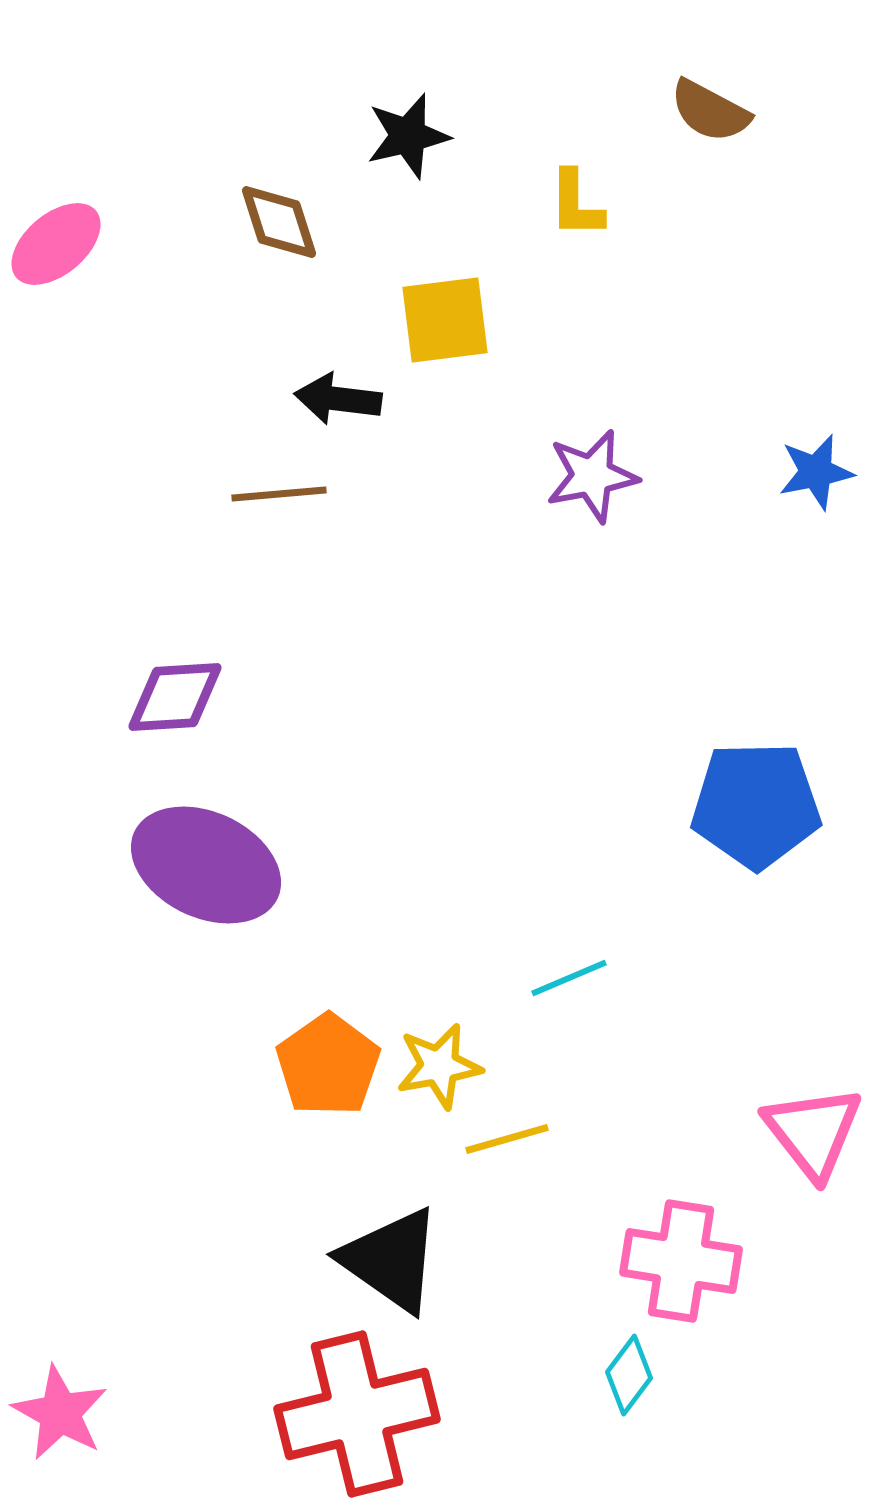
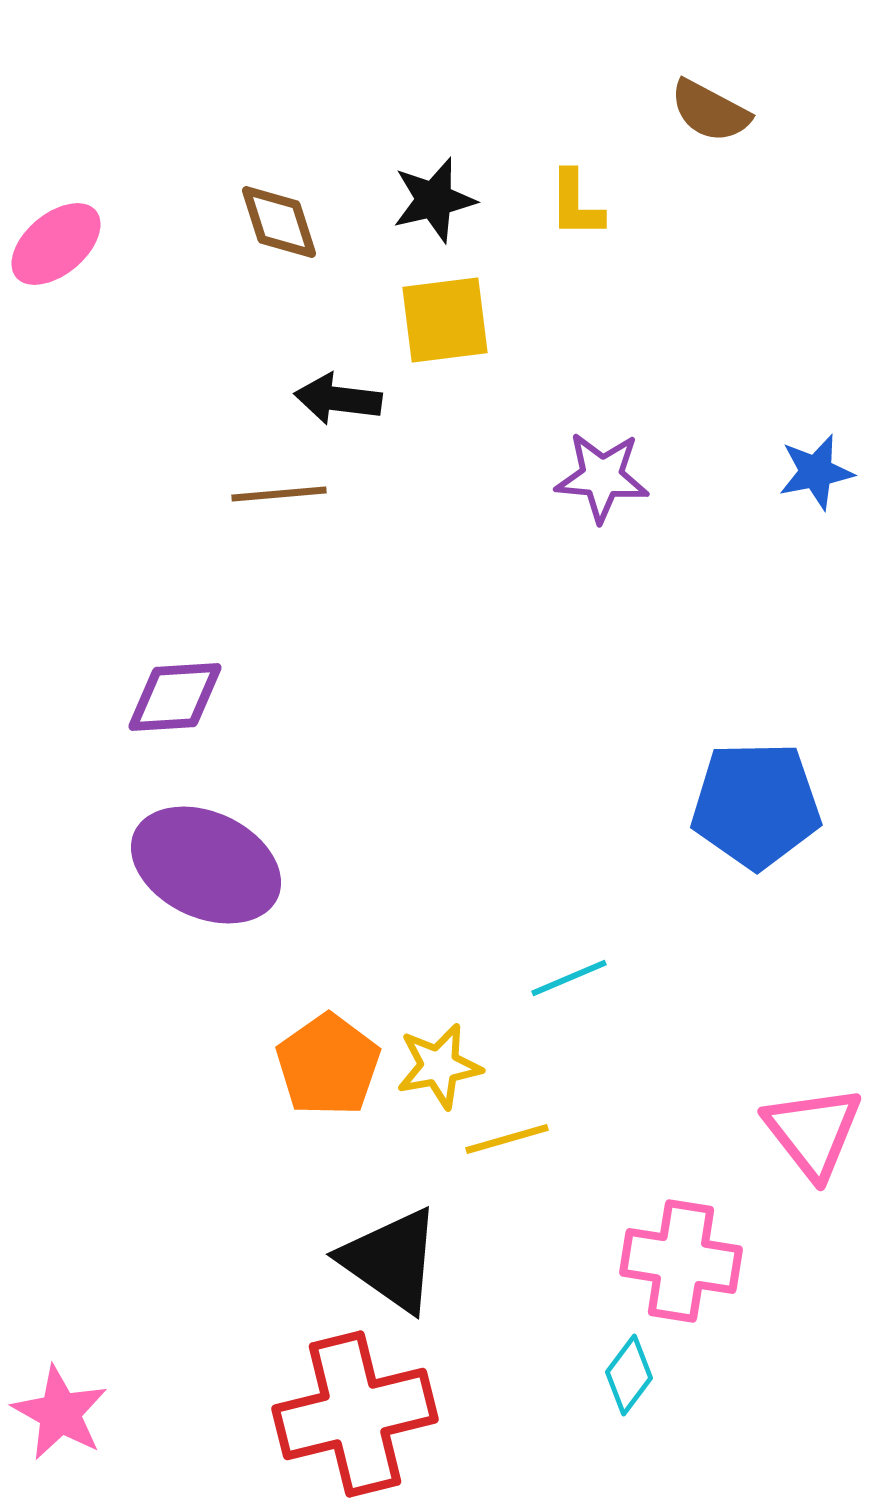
black star: moved 26 px right, 64 px down
purple star: moved 10 px right, 1 px down; rotated 16 degrees clockwise
red cross: moved 2 px left
